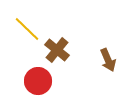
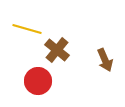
yellow line: rotated 28 degrees counterclockwise
brown arrow: moved 3 px left
